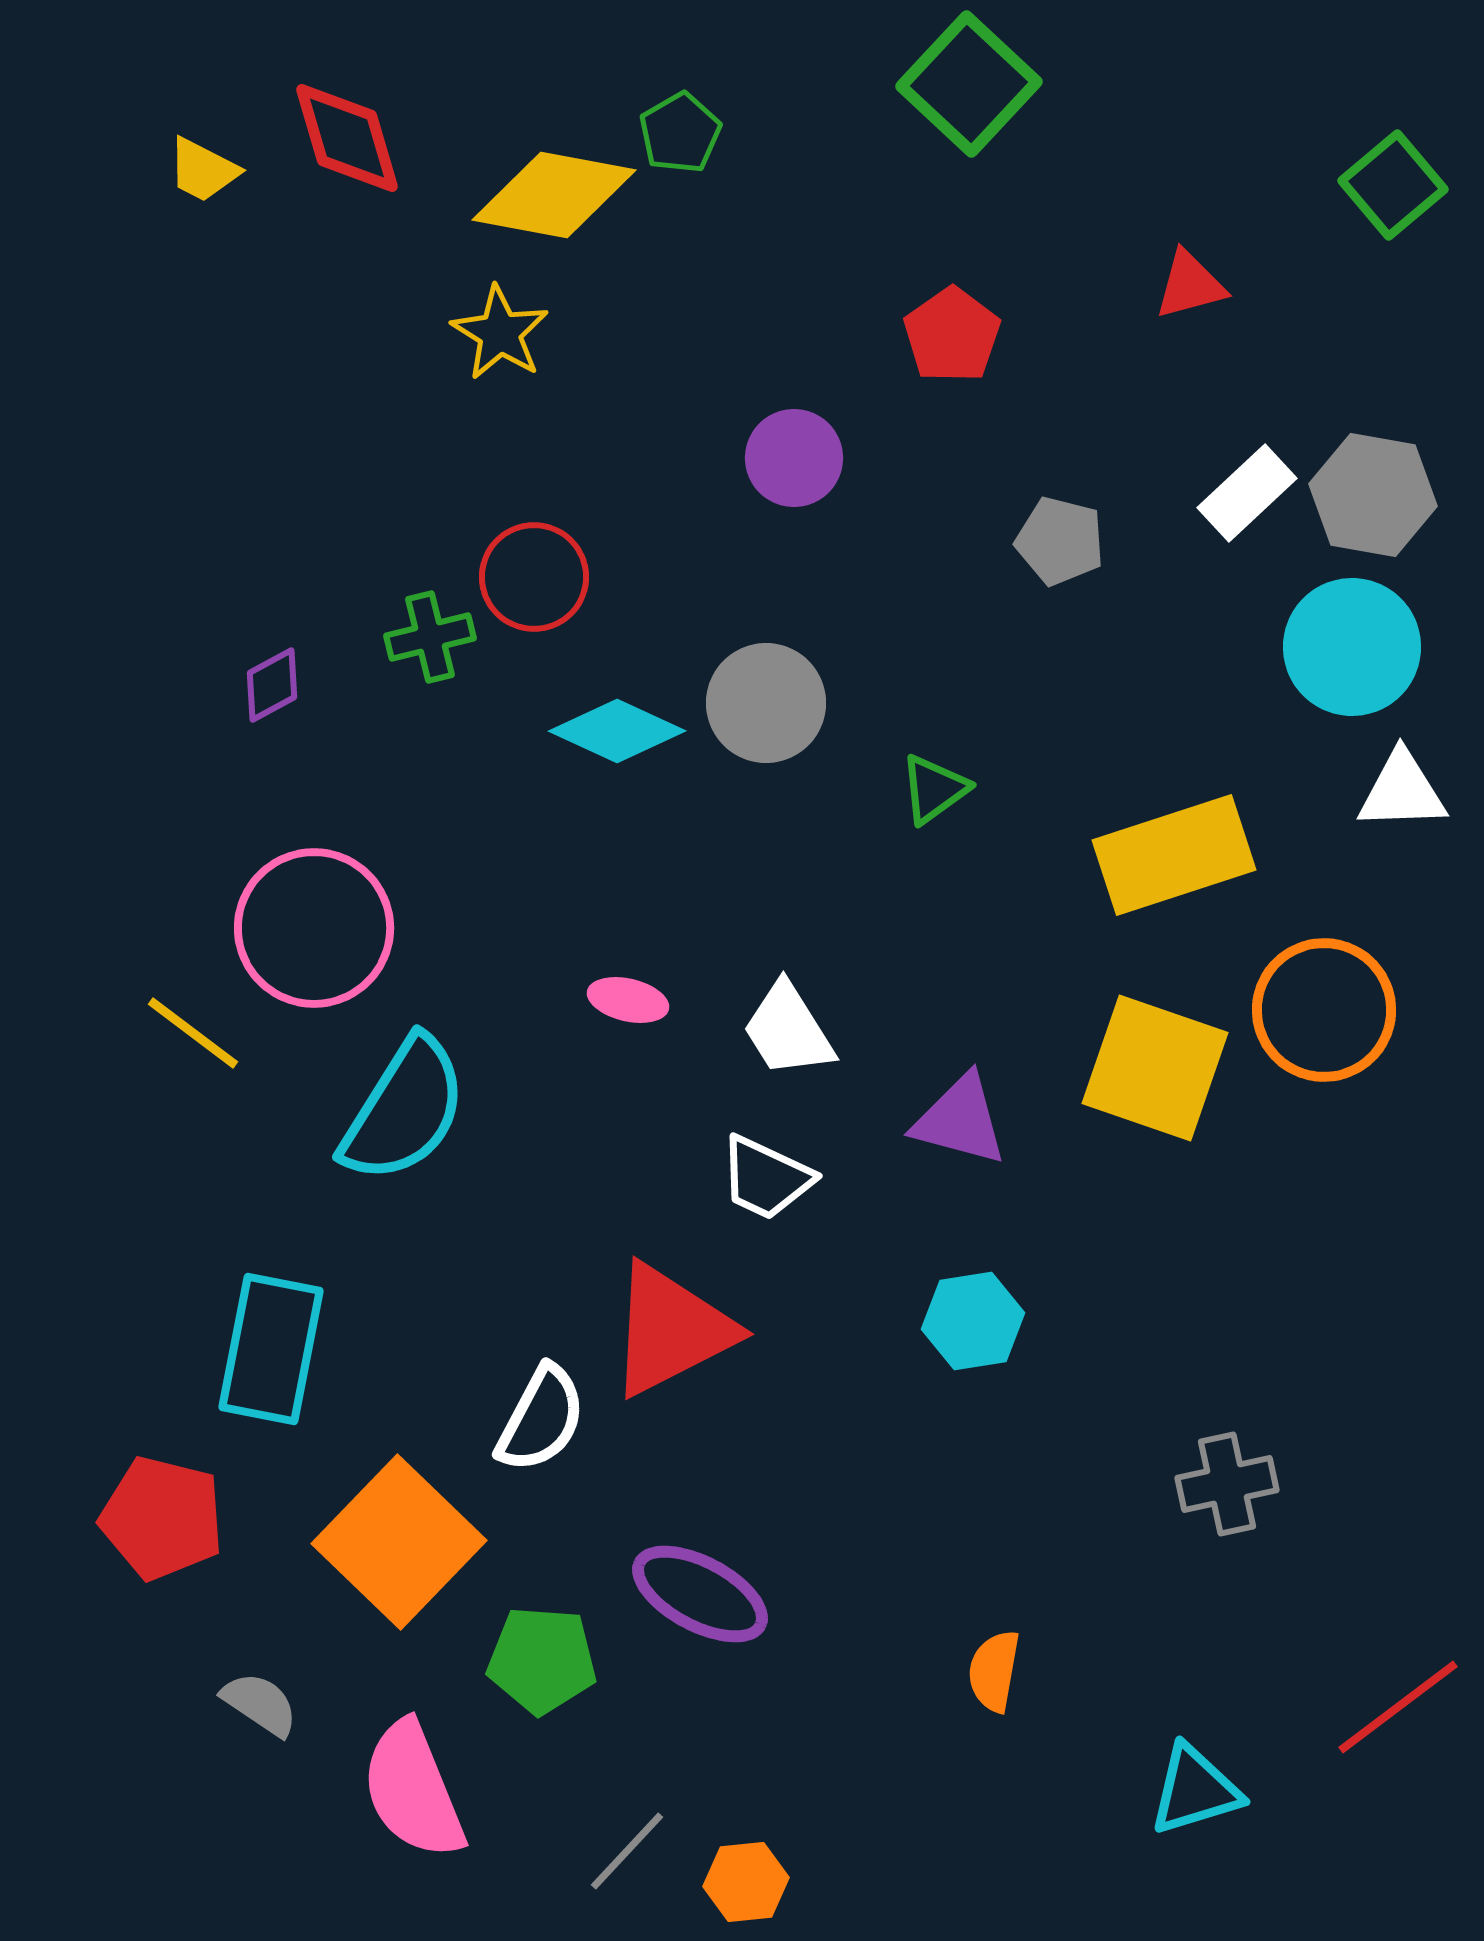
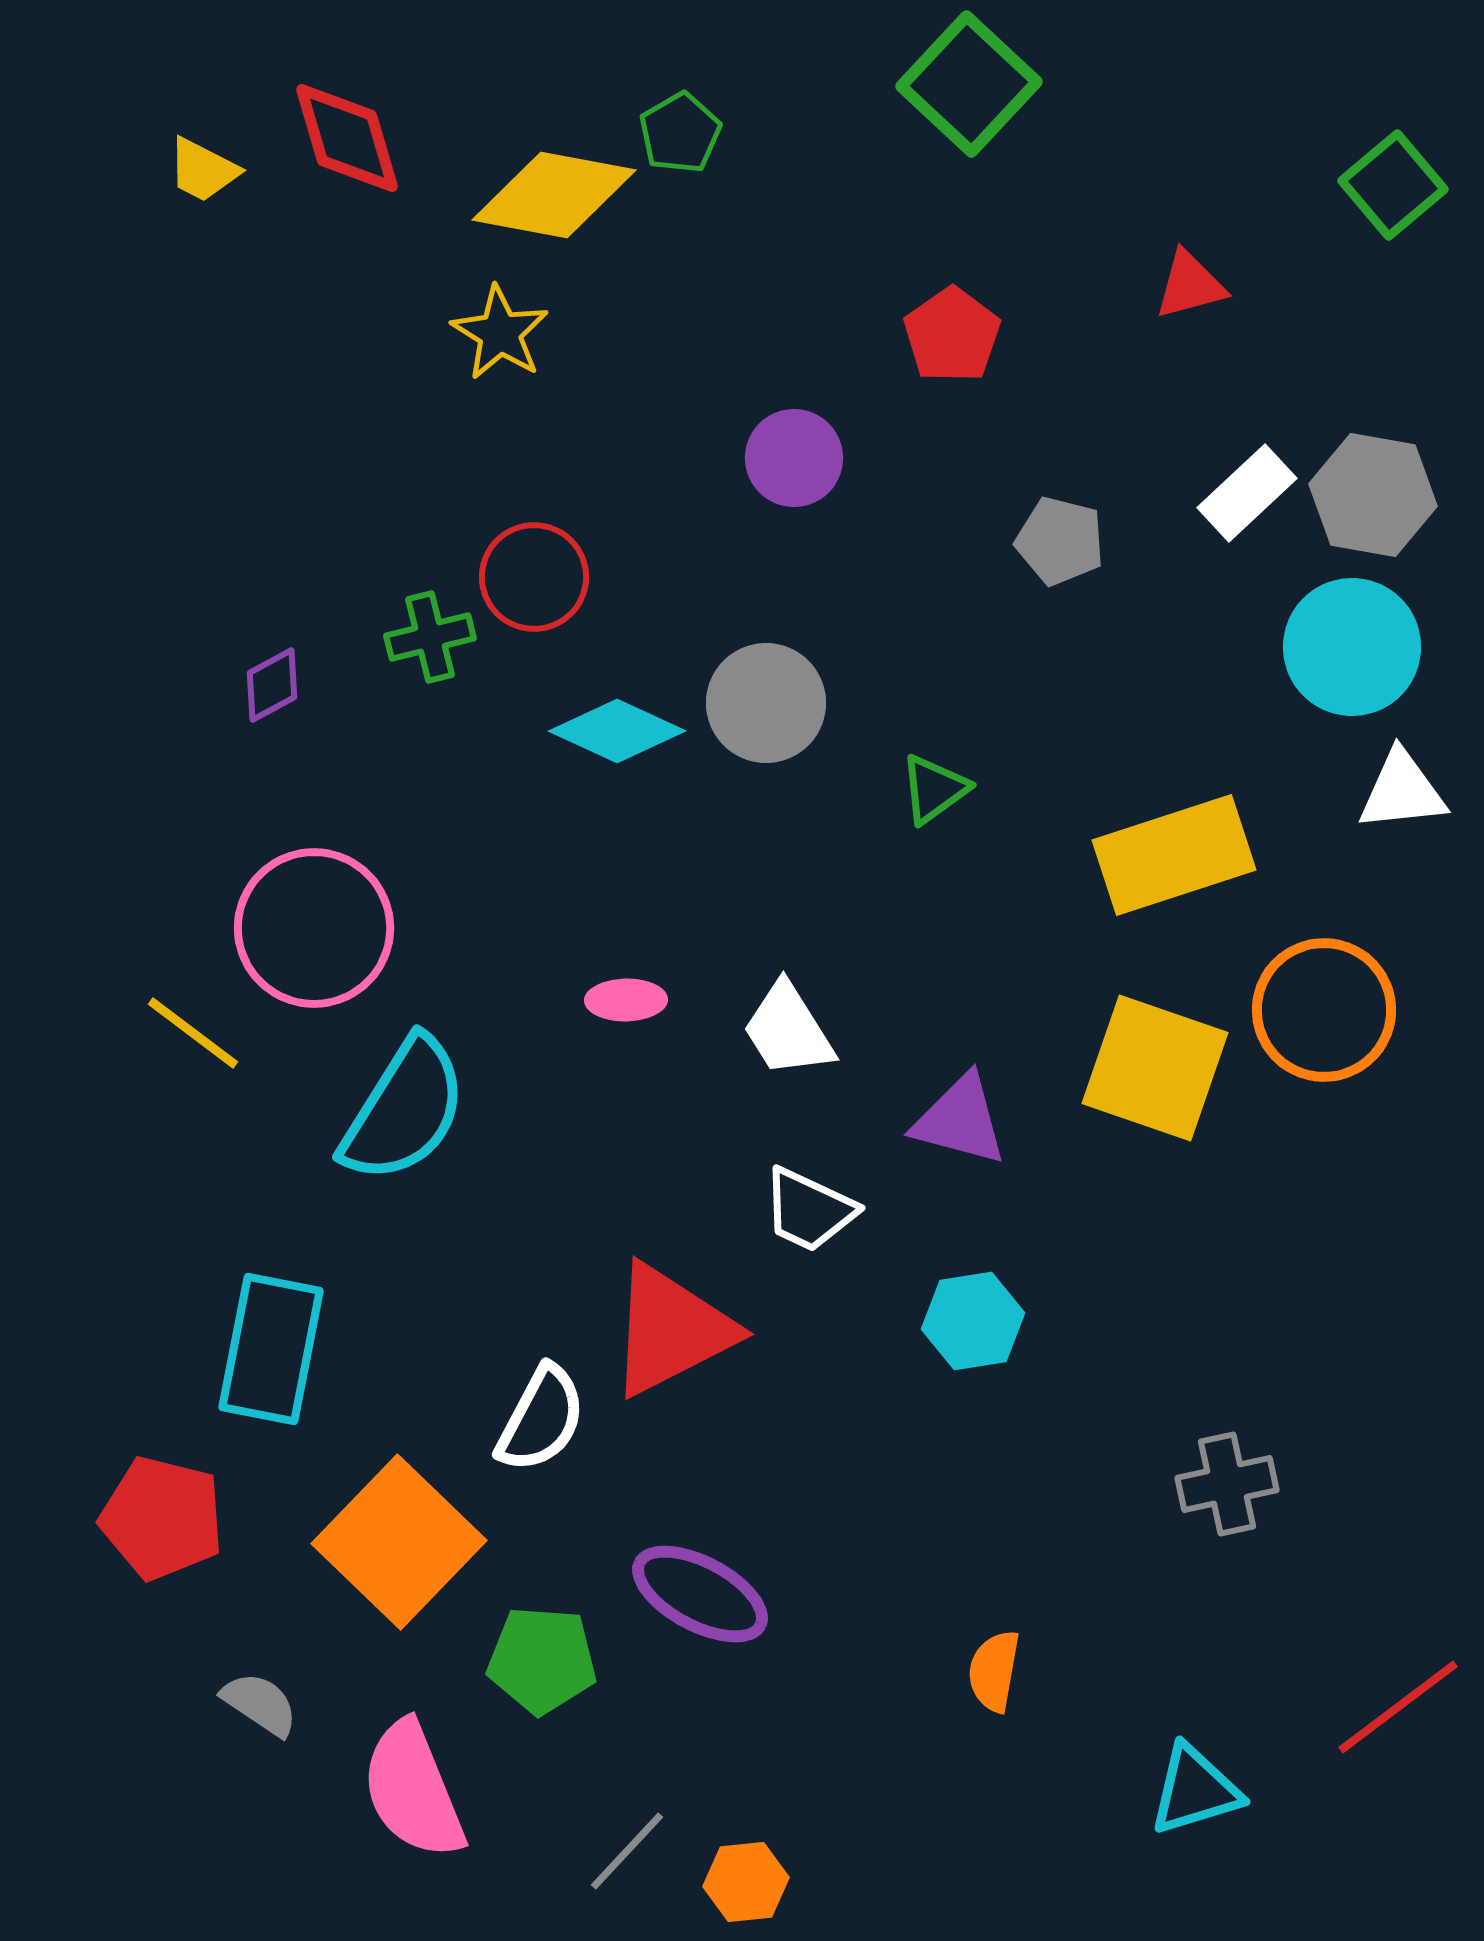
white triangle at (1402, 791): rotated 4 degrees counterclockwise
pink ellipse at (628, 1000): moved 2 px left; rotated 14 degrees counterclockwise
white trapezoid at (766, 1178): moved 43 px right, 32 px down
